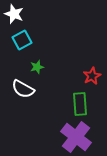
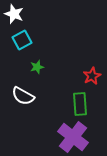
white semicircle: moved 7 px down
purple cross: moved 3 px left
